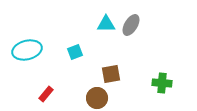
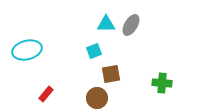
cyan square: moved 19 px right, 1 px up
